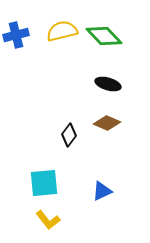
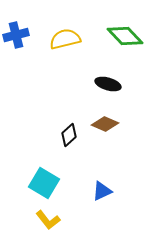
yellow semicircle: moved 3 px right, 8 px down
green diamond: moved 21 px right
brown diamond: moved 2 px left, 1 px down
black diamond: rotated 10 degrees clockwise
cyan square: rotated 36 degrees clockwise
